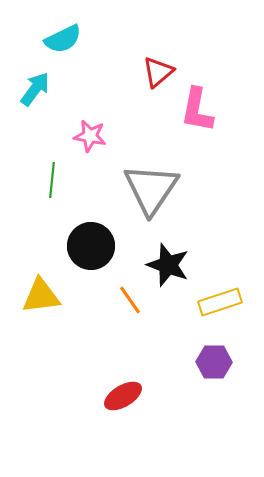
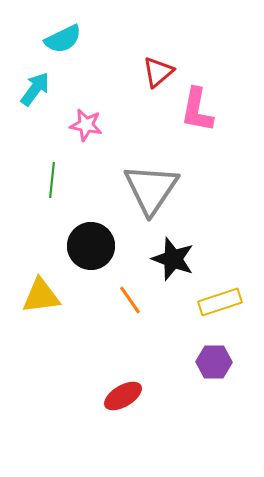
pink star: moved 4 px left, 11 px up
black star: moved 5 px right, 6 px up
